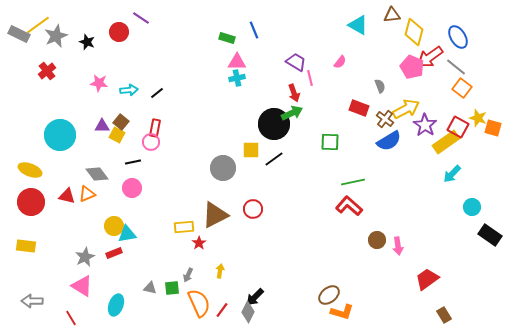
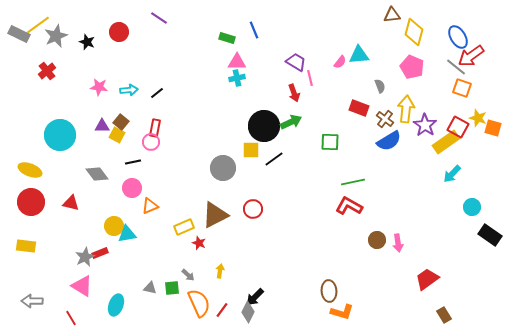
purple line at (141, 18): moved 18 px right
cyan triangle at (358, 25): moved 1 px right, 30 px down; rotated 35 degrees counterclockwise
red arrow at (430, 57): moved 41 px right, 1 px up
pink star at (99, 83): moved 4 px down
orange square at (462, 88): rotated 18 degrees counterclockwise
yellow arrow at (406, 109): rotated 56 degrees counterclockwise
green arrow at (292, 113): moved 1 px left, 9 px down
black circle at (274, 124): moved 10 px left, 2 px down
orange triangle at (87, 194): moved 63 px right, 12 px down
red triangle at (67, 196): moved 4 px right, 7 px down
red L-shape at (349, 206): rotated 12 degrees counterclockwise
yellow rectangle at (184, 227): rotated 18 degrees counterclockwise
red star at (199, 243): rotated 16 degrees counterclockwise
pink arrow at (398, 246): moved 3 px up
red rectangle at (114, 253): moved 14 px left
gray arrow at (188, 275): rotated 72 degrees counterclockwise
brown ellipse at (329, 295): moved 4 px up; rotated 55 degrees counterclockwise
